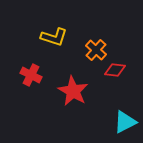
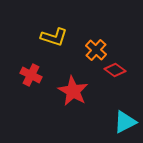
red diamond: rotated 30 degrees clockwise
